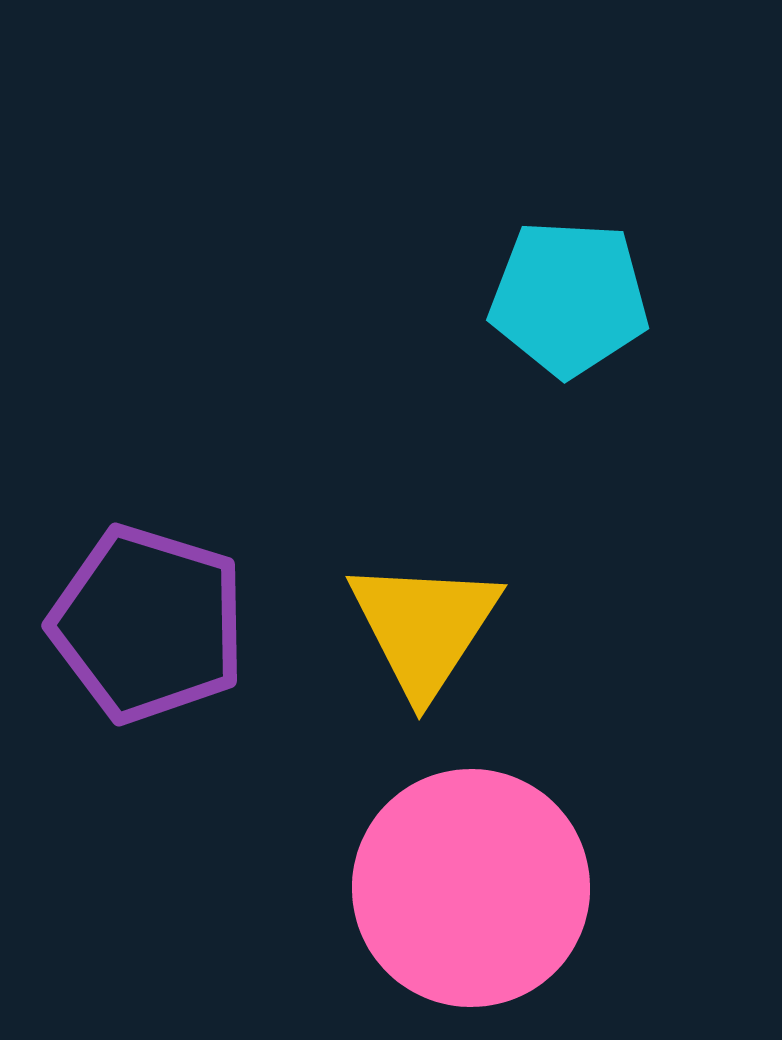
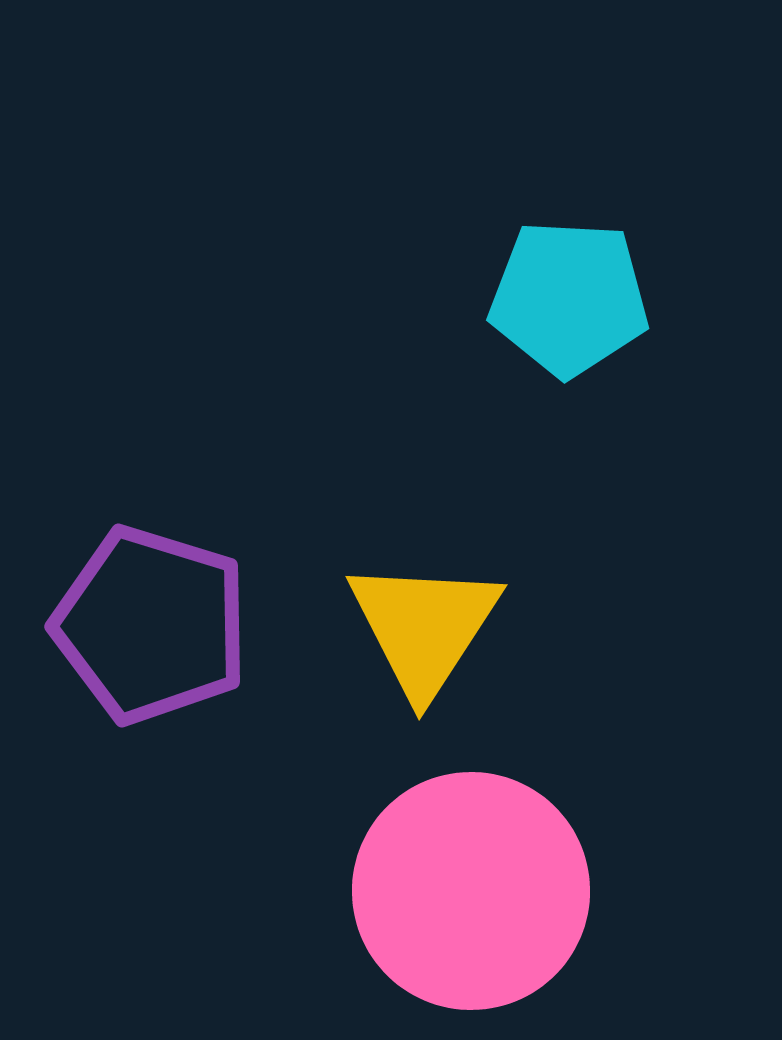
purple pentagon: moved 3 px right, 1 px down
pink circle: moved 3 px down
